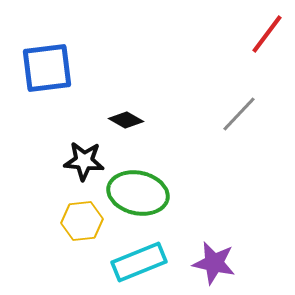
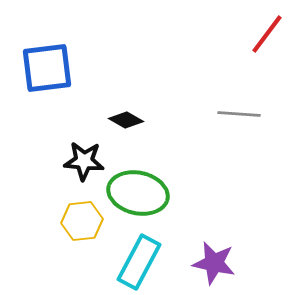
gray line: rotated 51 degrees clockwise
cyan rectangle: rotated 40 degrees counterclockwise
